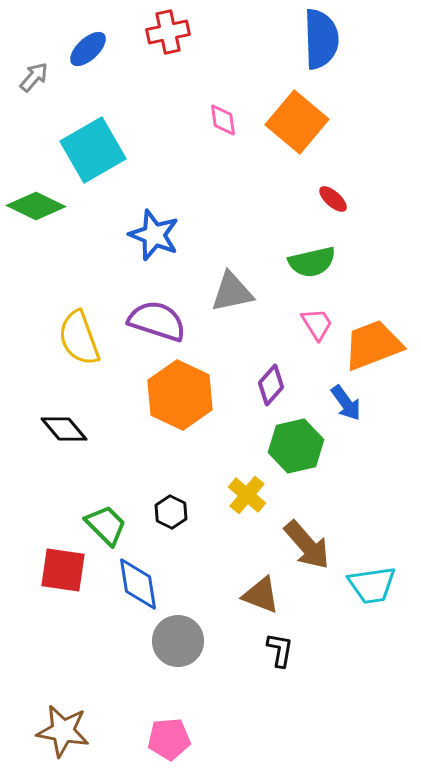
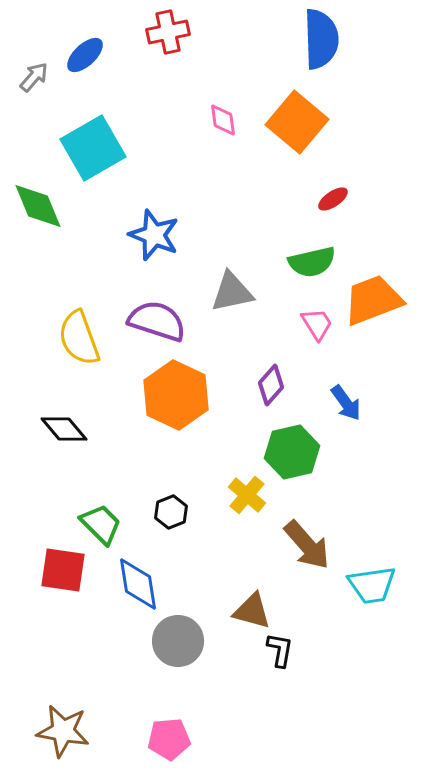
blue ellipse: moved 3 px left, 6 px down
cyan square: moved 2 px up
red ellipse: rotated 76 degrees counterclockwise
green diamond: moved 2 px right; rotated 42 degrees clockwise
orange trapezoid: moved 45 px up
orange hexagon: moved 4 px left
green hexagon: moved 4 px left, 6 px down
black hexagon: rotated 12 degrees clockwise
green trapezoid: moved 5 px left, 1 px up
brown triangle: moved 9 px left, 16 px down; rotated 6 degrees counterclockwise
